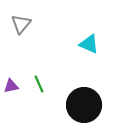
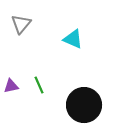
cyan triangle: moved 16 px left, 5 px up
green line: moved 1 px down
